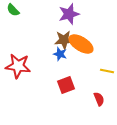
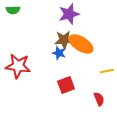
green semicircle: rotated 48 degrees counterclockwise
blue star: moved 1 px left, 1 px up
yellow line: rotated 24 degrees counterclockwise
